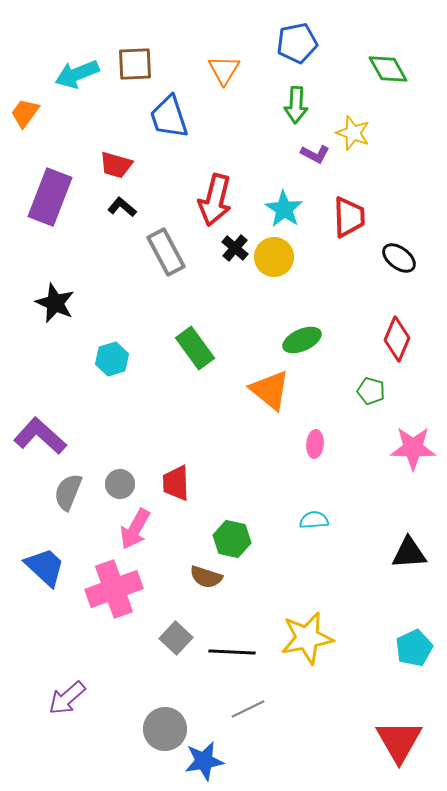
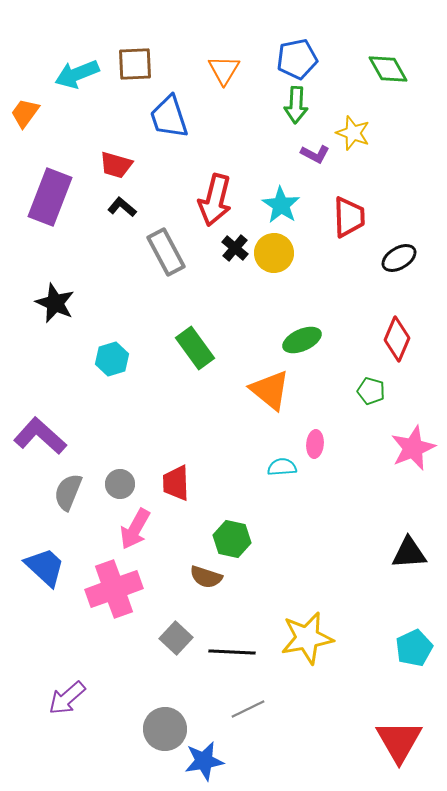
blue pentagon at (297, 43): moved 16 px down
cyan star at (284, 209): moved 3 px left, 4 px up
yellow circle at (274, 257): moved 4 px up
black ellipse at (399, 258): rotated 68 degrees counterclockwise
pink star at (413, 448): rotated 24 degrees counterclockwise
cyan semicircle at (314, 520): moved 32 px left, 53 px up
